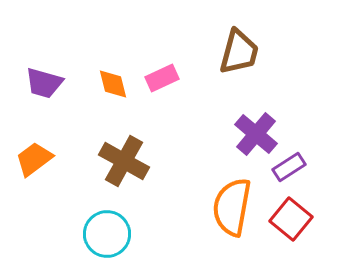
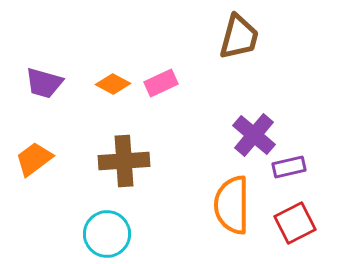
brown trapezoid: moved 15 px up
pink rectangle: moved 1 px left, 5 px down
orange diamond: rotated 48 degrees counterclockwise
purple cross: moved 2 px left, 1 px down
brown cross: rotated 33 degrees counterclockwise
purple rectangle: rotated 20 degrees clockwise
orange semicircle: moved 2 px up; rotated 10 degrees counterclockwise
red square: moved 4 px right, 4 px down; rotated 24 degrees clockwise
